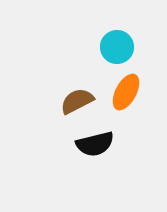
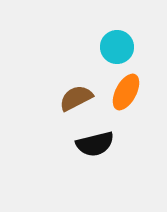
brown semicircle: moved 1 px left, 3 px up
